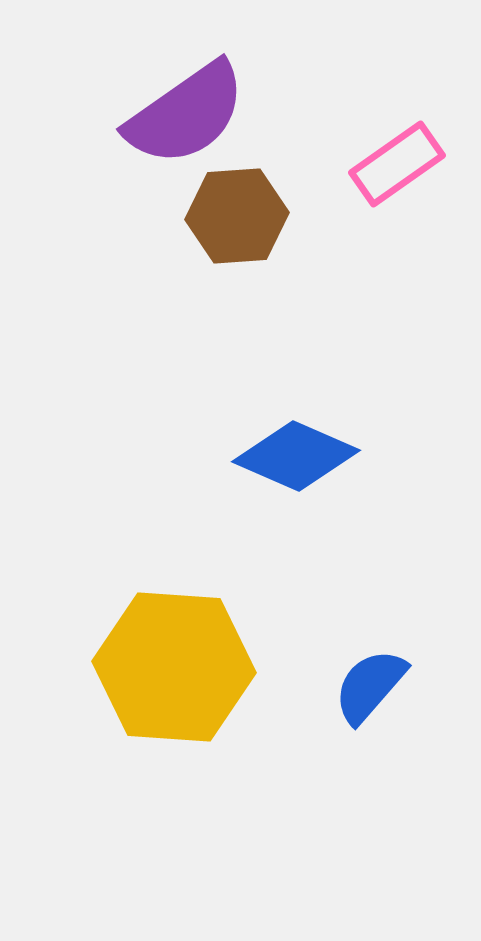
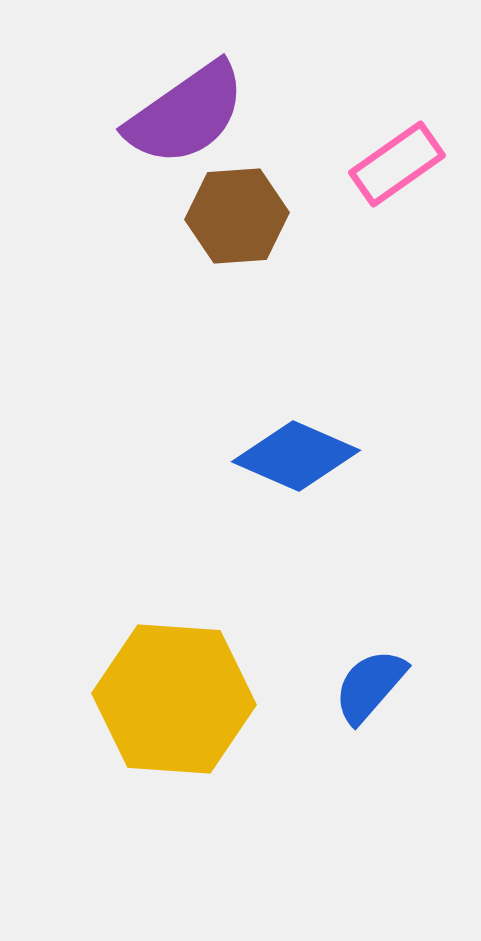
yellow hexagon: moved 32 px down
